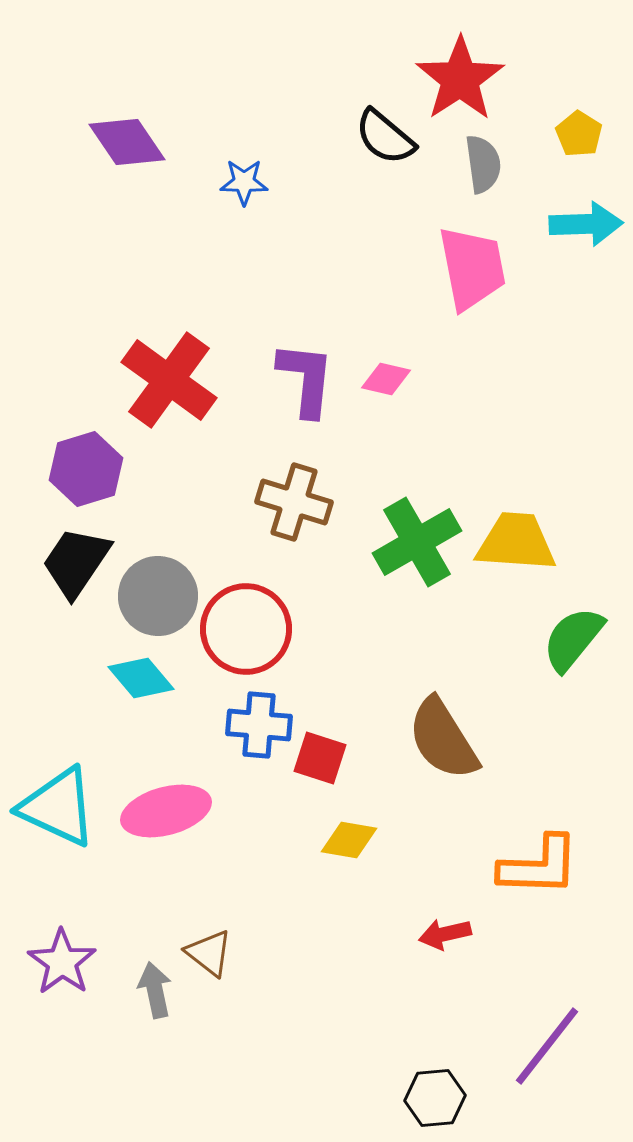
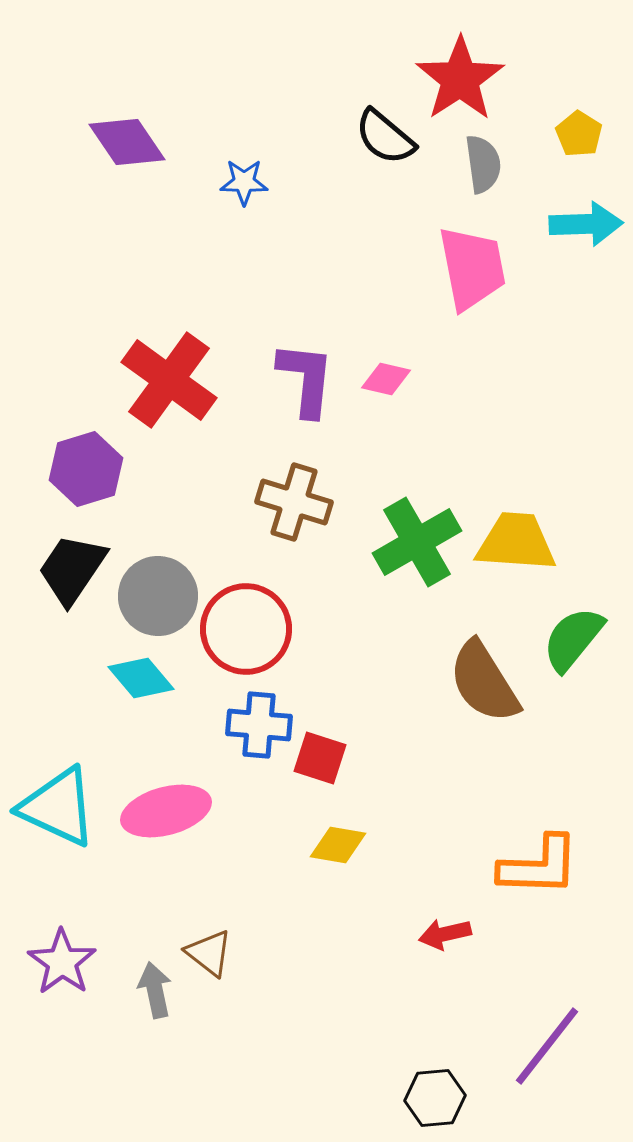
black trapezoid: moved 4 px left, 7 px down
brown semicircle: moved 41 px right, 57 px up
yellow diamond: moved 11 px left, 5 px down
